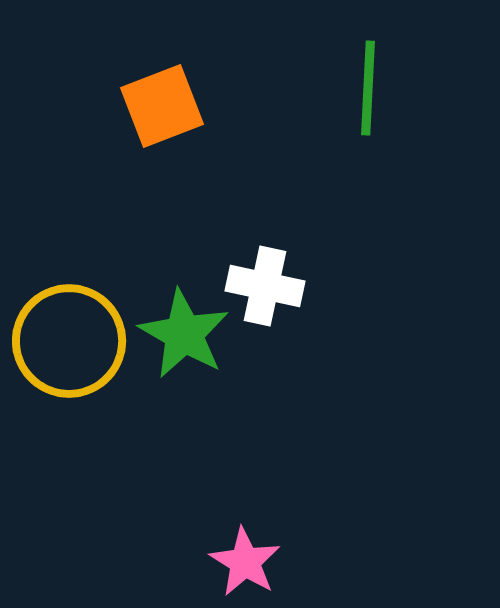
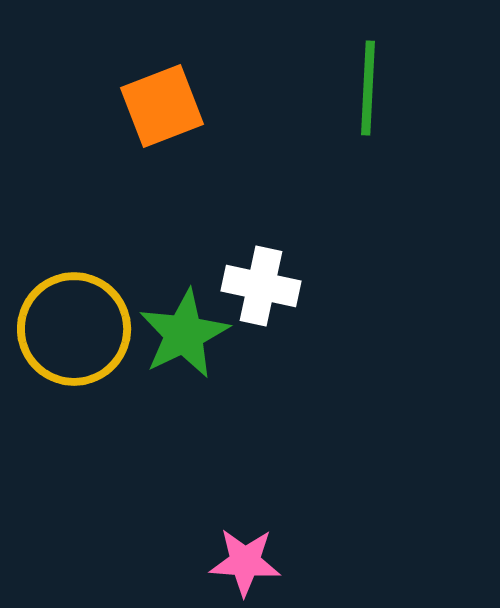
white cross: moved 4 px left
green star: rotated 16 degrees clockwise
yellow circle: moved 5 px right, 12 px up
pink star: rotated 28 degrees counterclockwise
